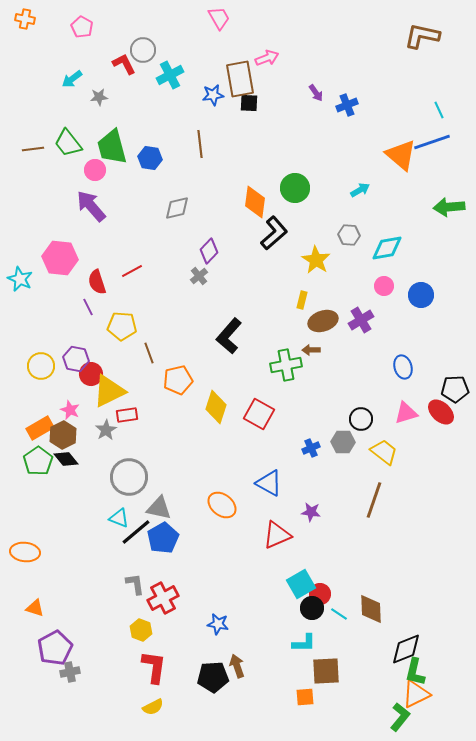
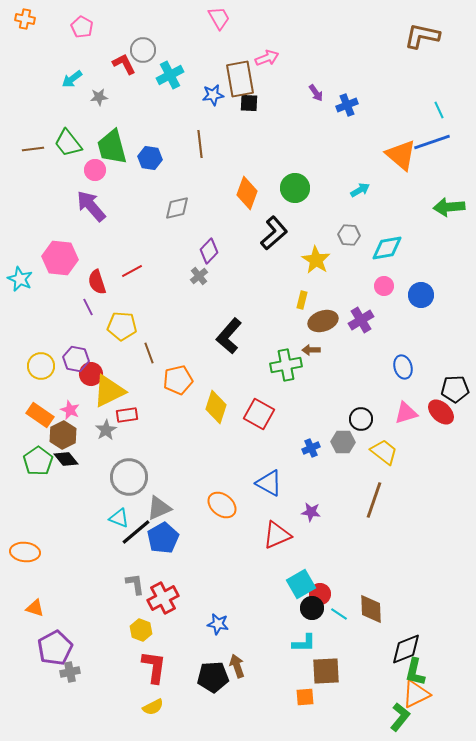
orange diamond at (255, 202): moved 8 px left, 9 px up; rotated 12 degrees clockwise
orange rectangle at (40, 428): moved 13 px up; rotated 64 degrees clockwise
gray triangle at (159, 508): rotated 36 degrees counterclockwise
